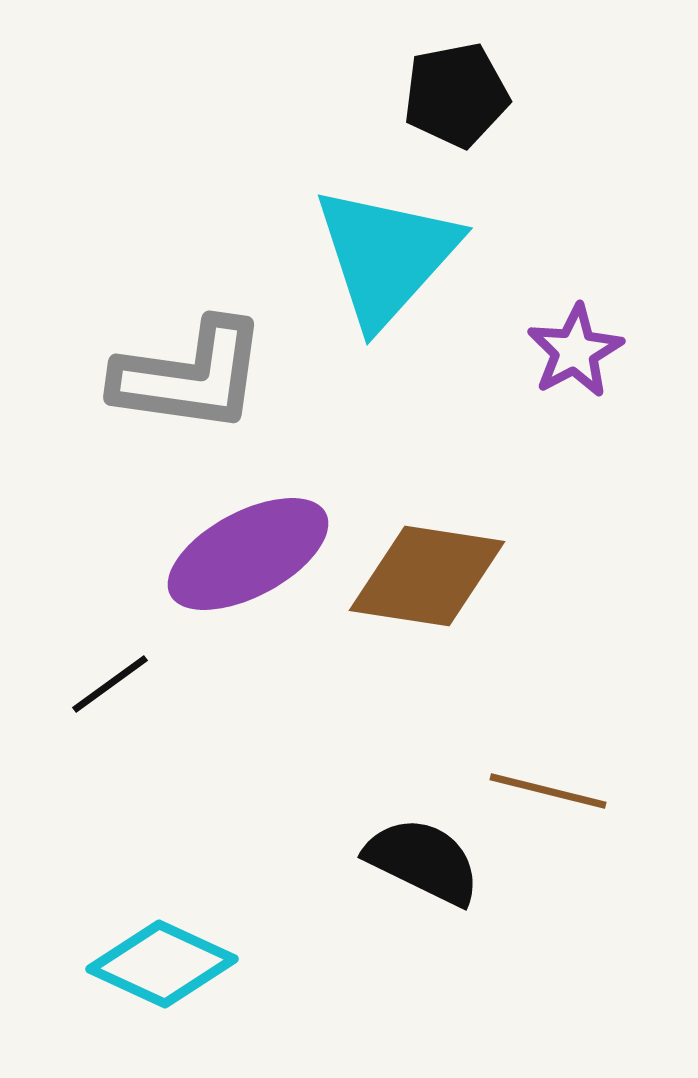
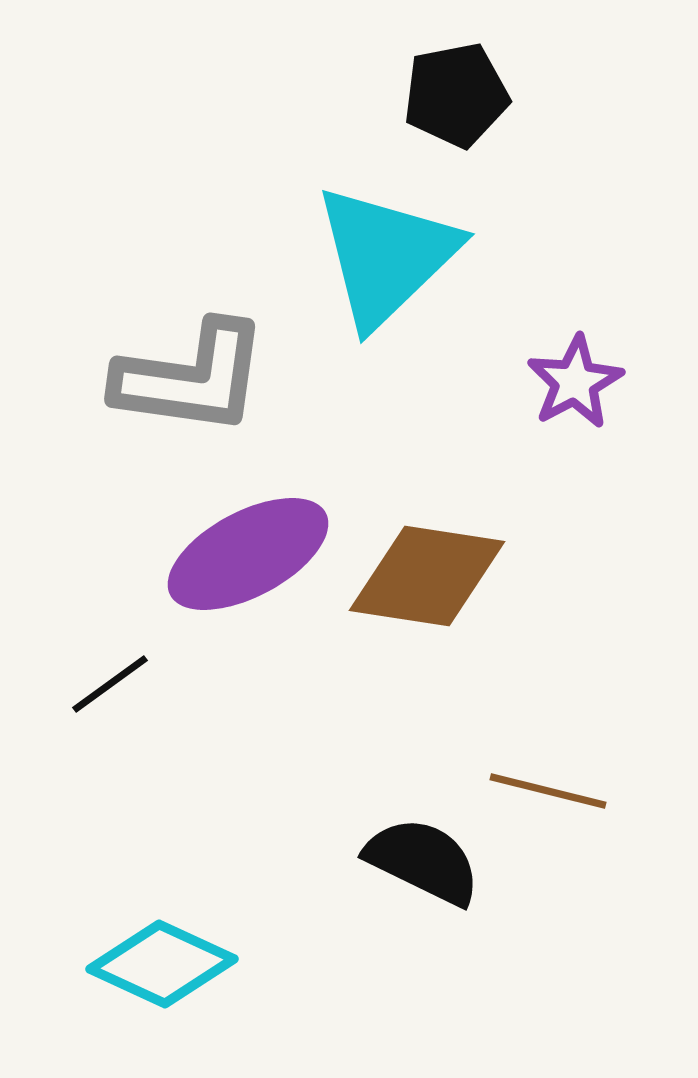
cyan triangle: rotated 4 degrees clockwise
purple star: moved 31 px down
gray L-shape: moved 1 px right, 2 px down
